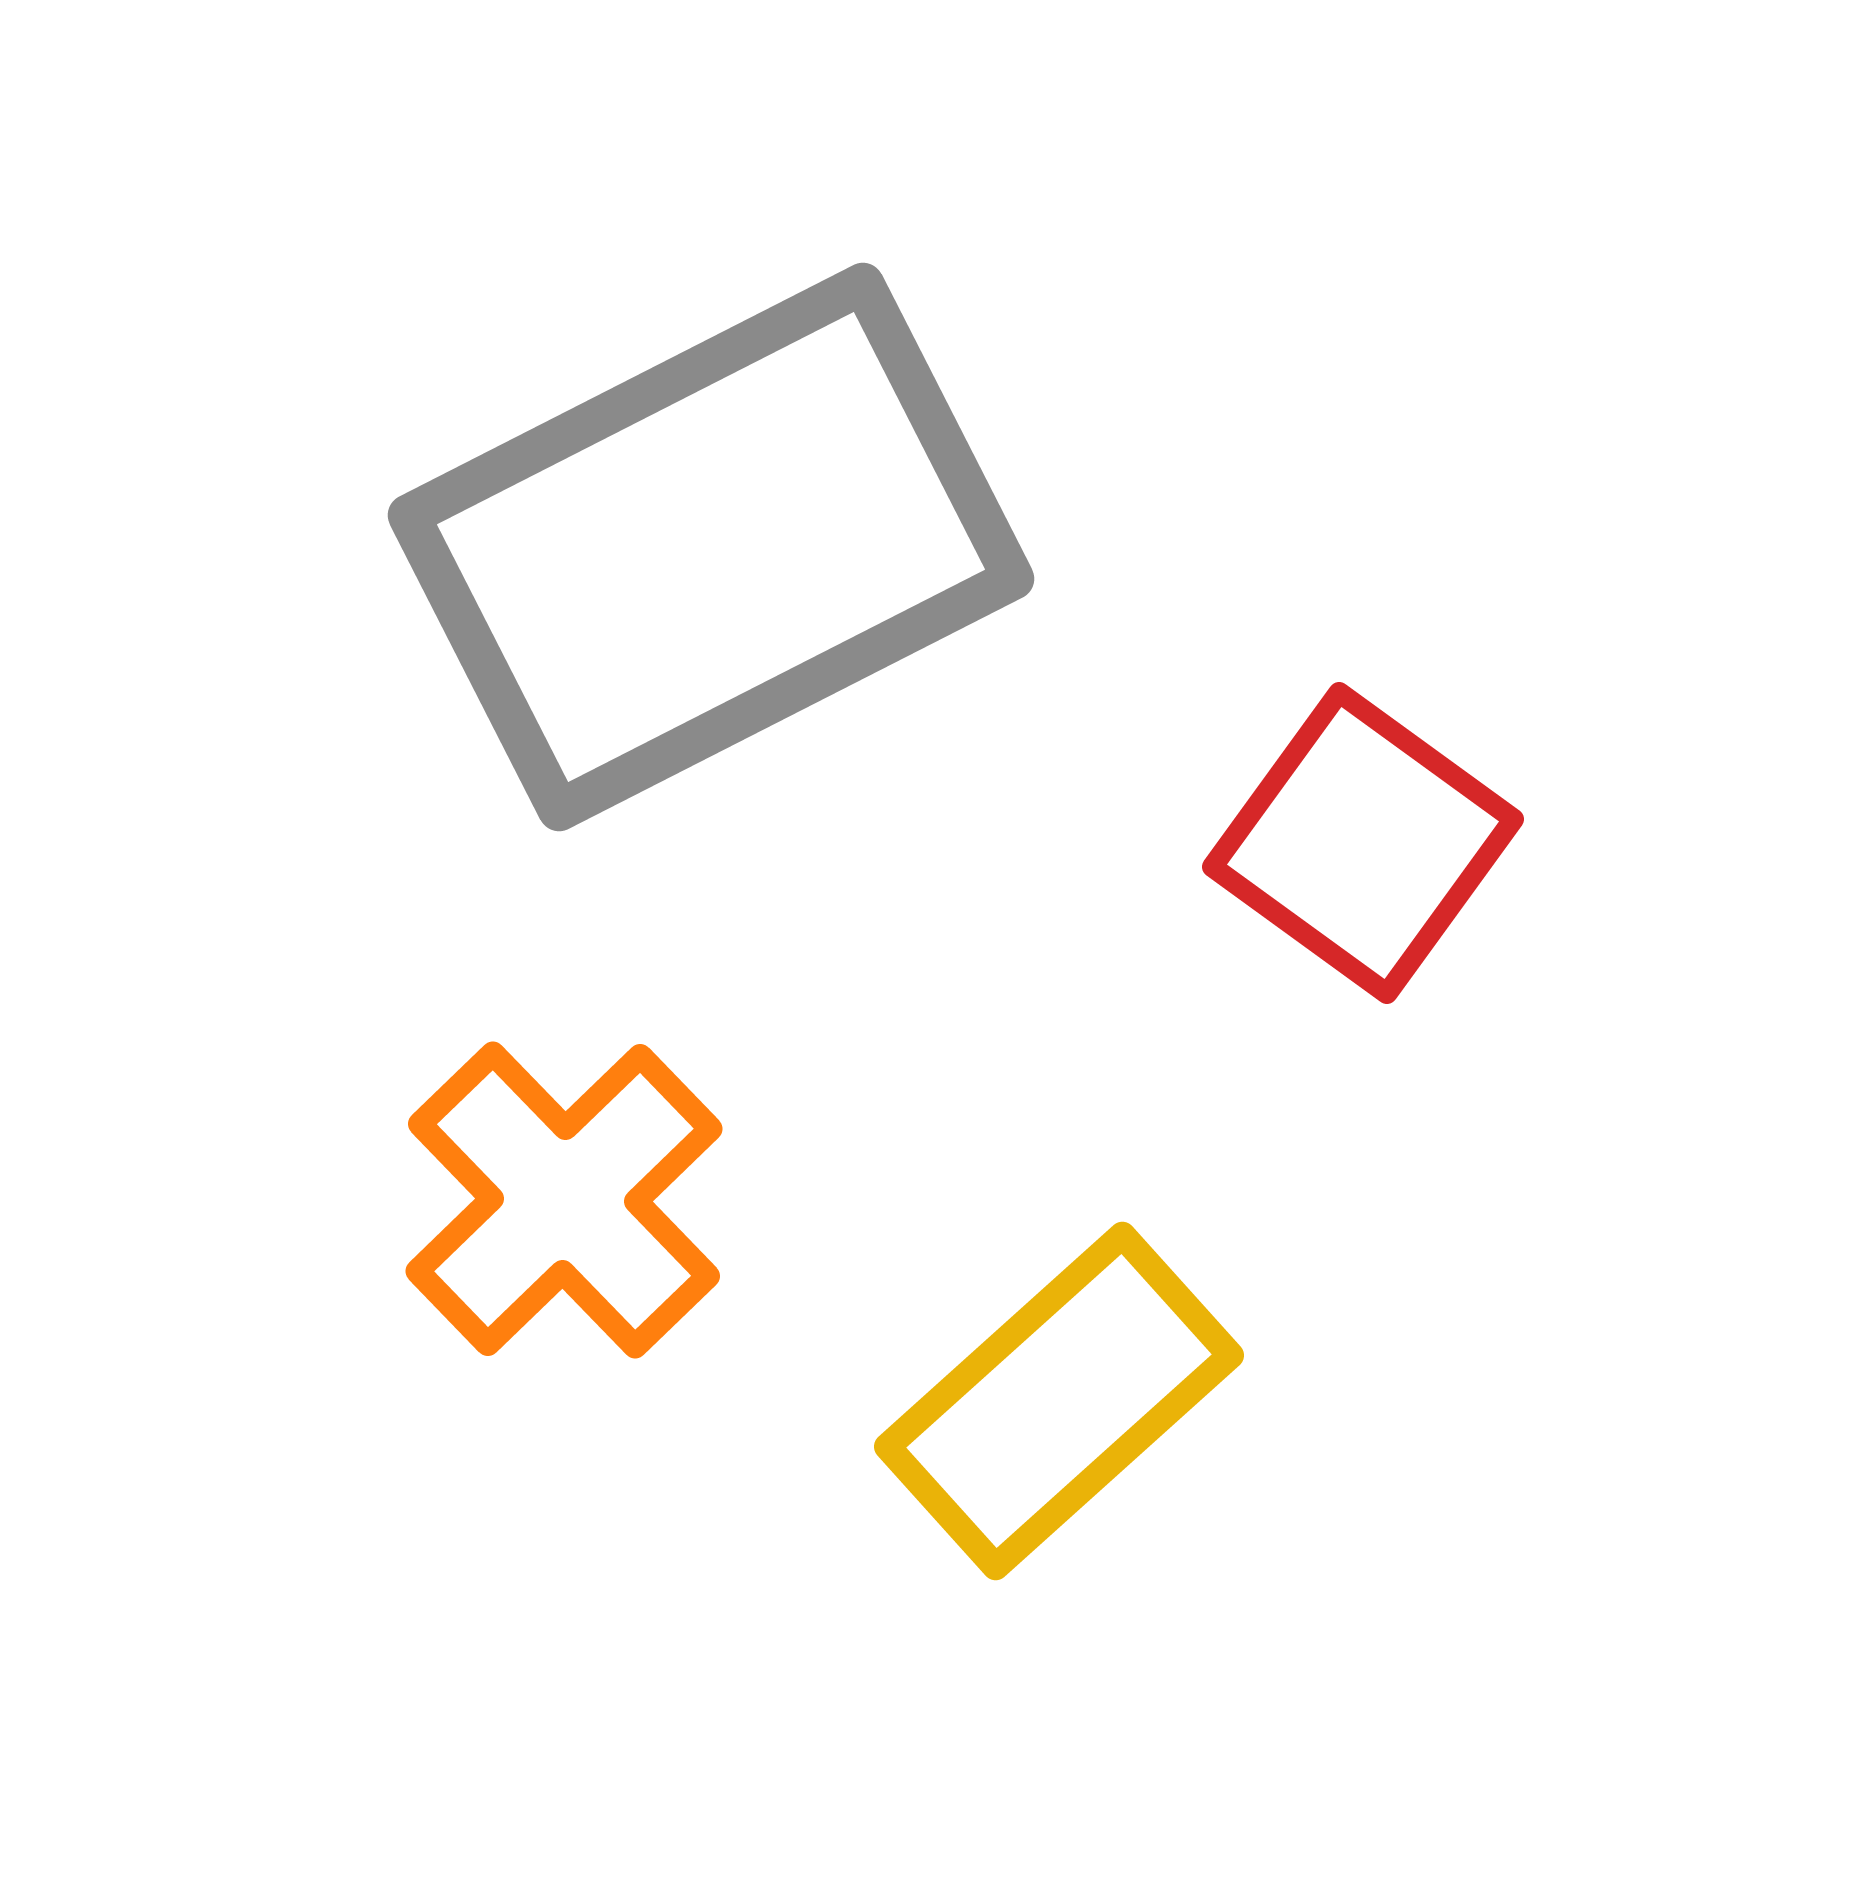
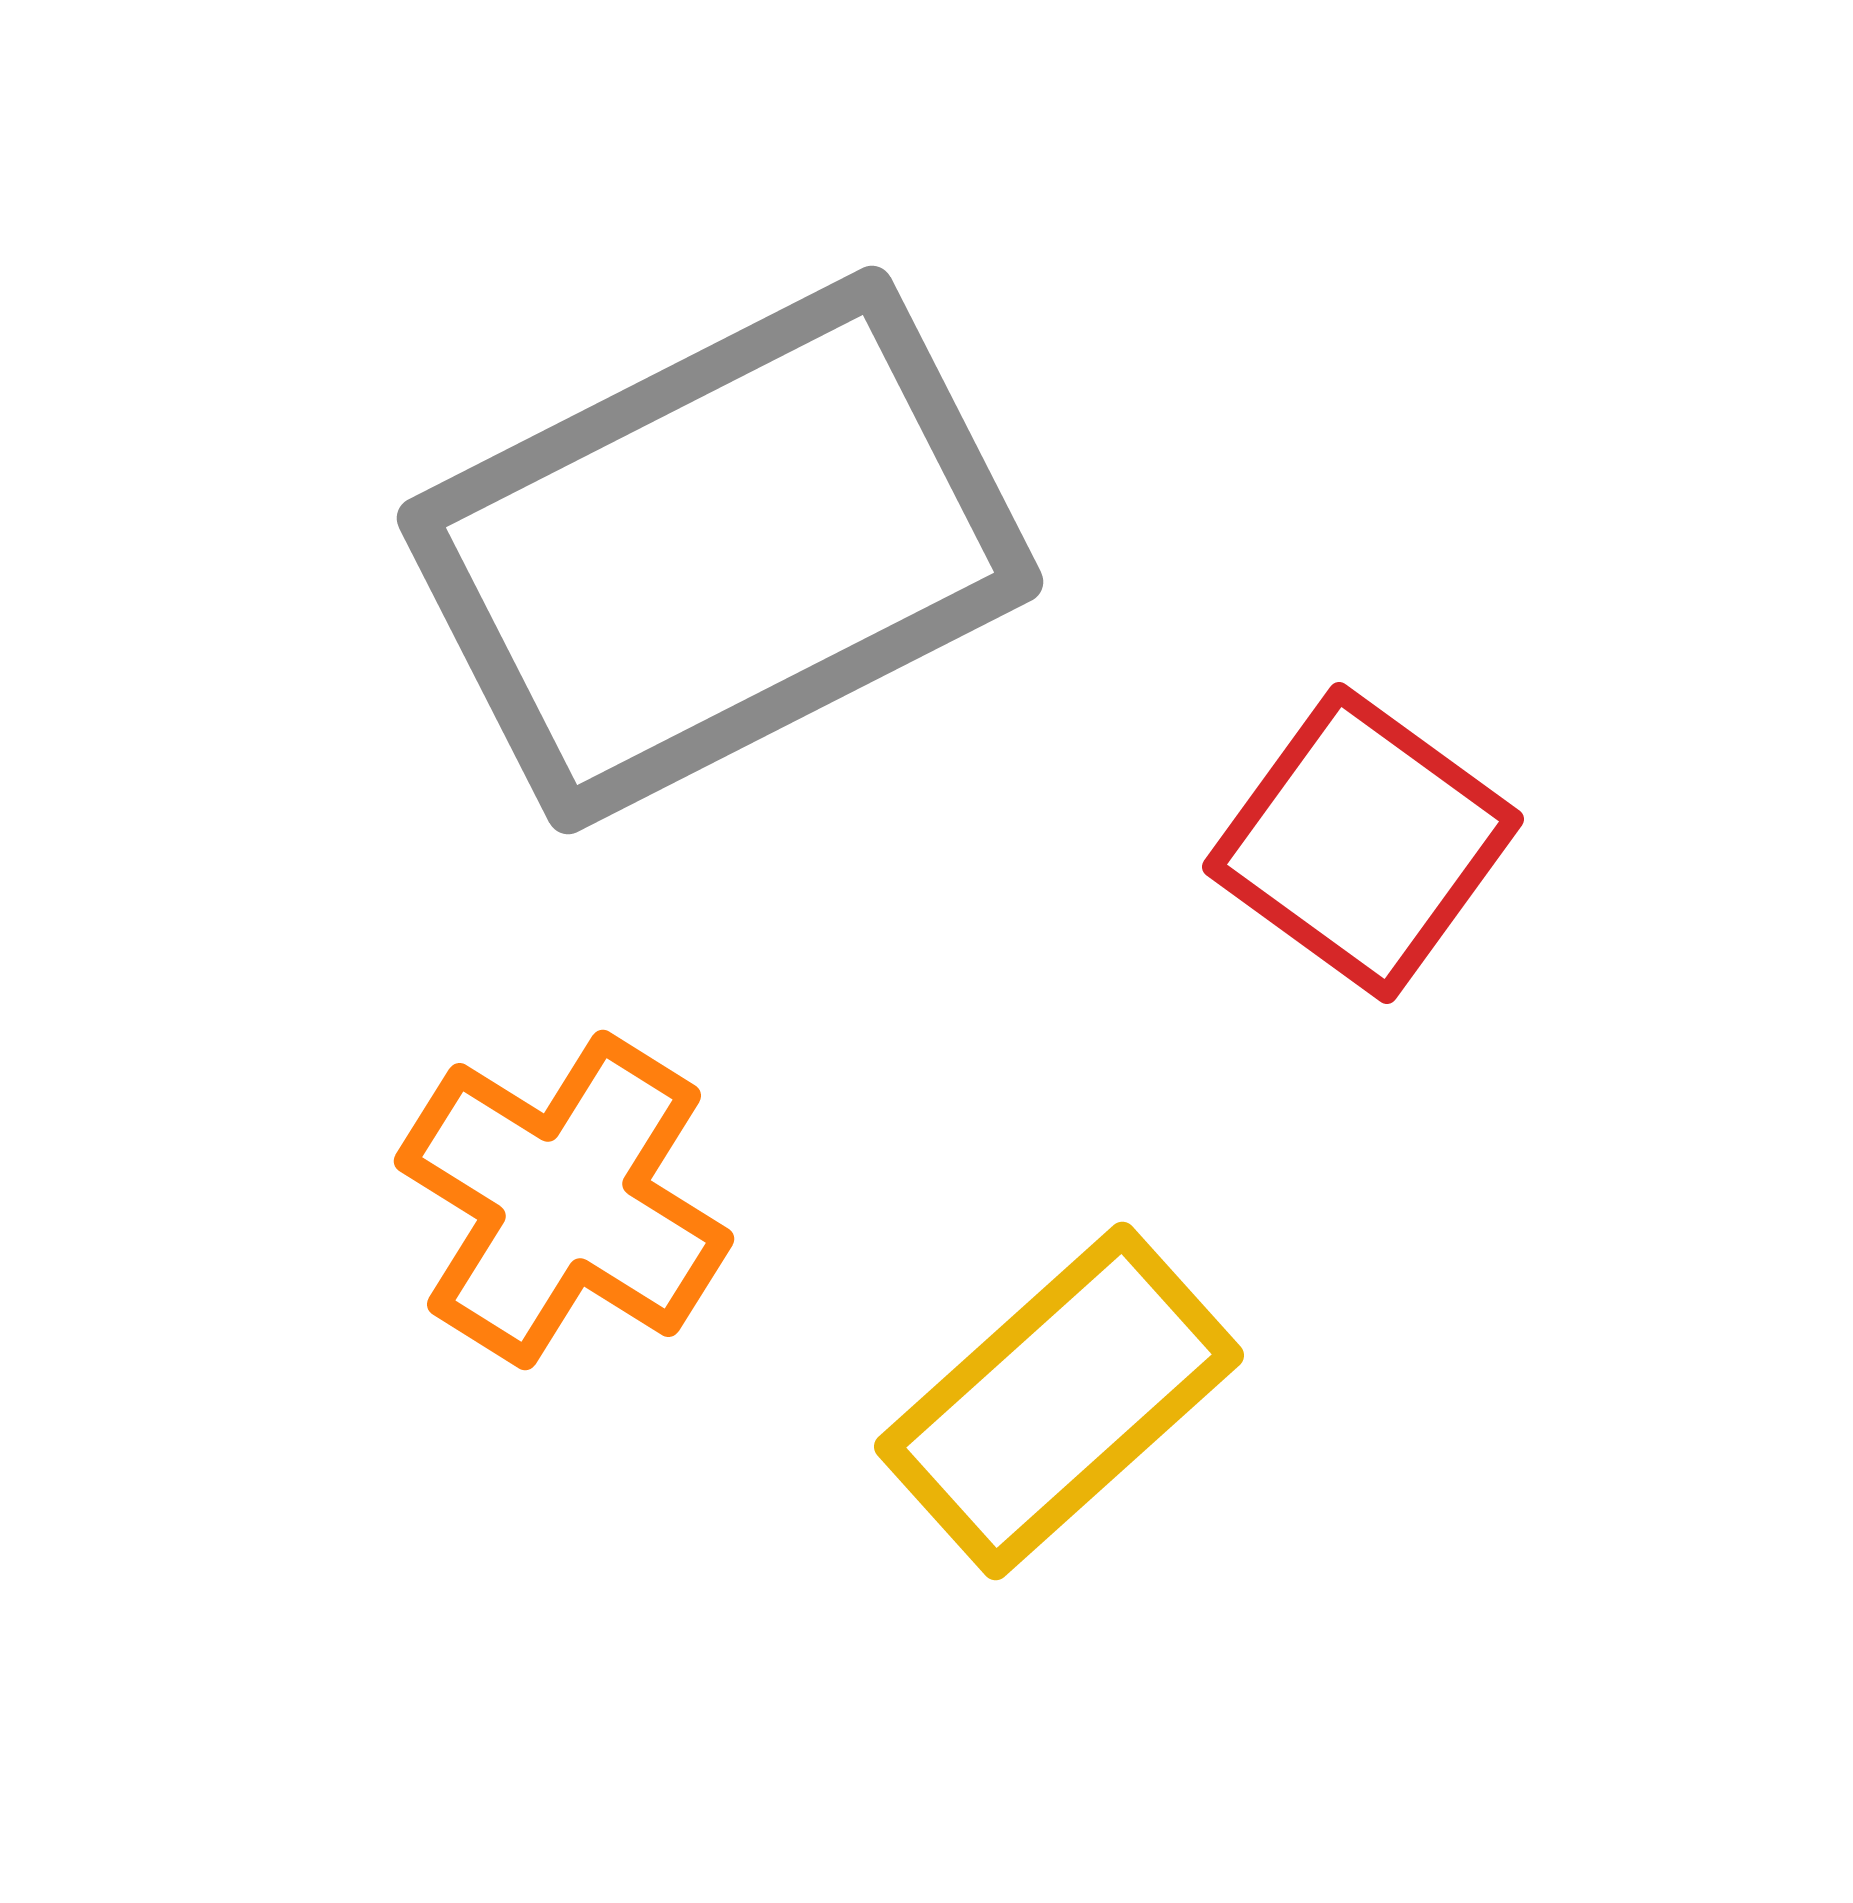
gray rectangle: moved 9 px right, 3 px down
orange cross: rotated 14 degrees counterclockwise
